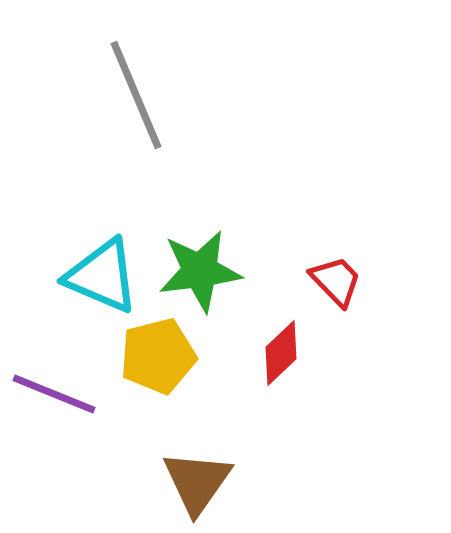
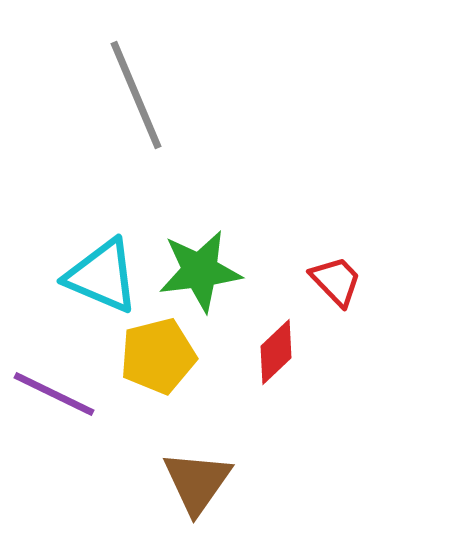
red diamond: moved 5 px left, 1 px up
purple line: rotated 4 degrees clockwise
